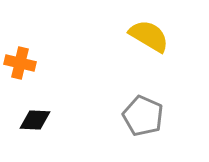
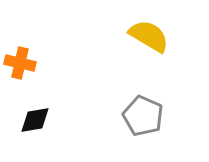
black diamond: rotated 12 degrees counterclockwise
